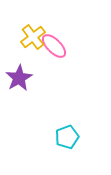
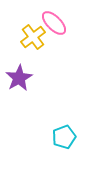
pink ellipse: moved 23 px up
cyan pentagon: moved 3 px left
